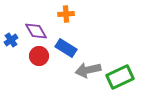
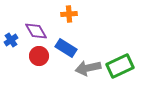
orange cross: moved 3 px right
gray arrow: moved 2 px up
green rectangle: moved 11 px up
